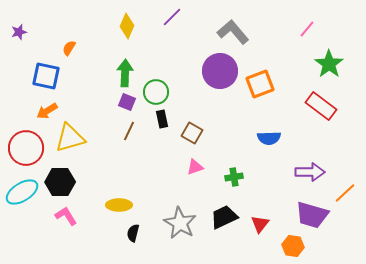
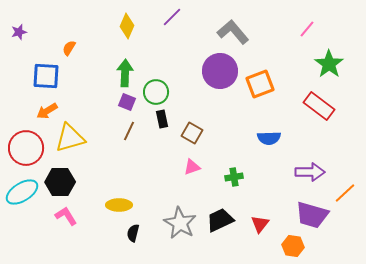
blue square: rotated 8 degrees counterclockwise
red rectangle: moved 2 px left
pink triangle: moved 3 px left
black trapezoid: moved 4 px left, 3 px down
